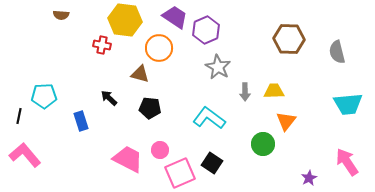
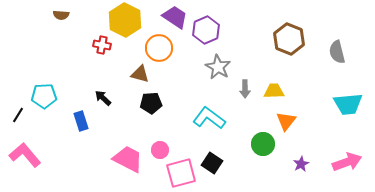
yellow hexagon: rotated 20 degrees clockwise
brown hexagon: rotated 20 degrees clockwise
gray arrow: moved 3 px up
black arrow: moved 6 px left
black pentagon: moved 1 px right, 5 px up; rotated 10 degrees counterclockwise
black line: moved 1 px left, 1 px up; rotated 21 degrees clockwise
pink arrow: rotated 104 degrees clockwise
pink square: moved 1 px right; rotated 8 degrees clockwise
purple star: moved 8 px left, 14 px up
